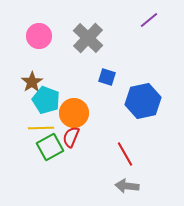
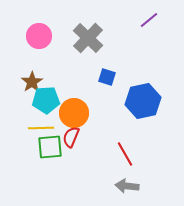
cyan pentagon: rotated 24 degrees counterclockwise
green square: rotated 24 degrees clockwise
